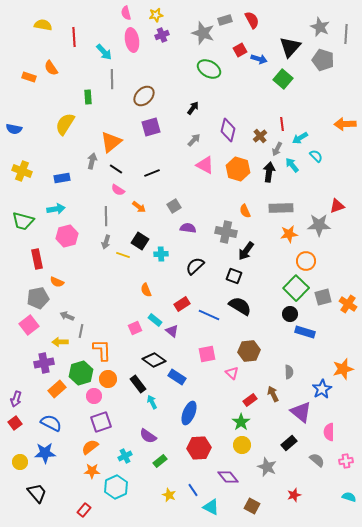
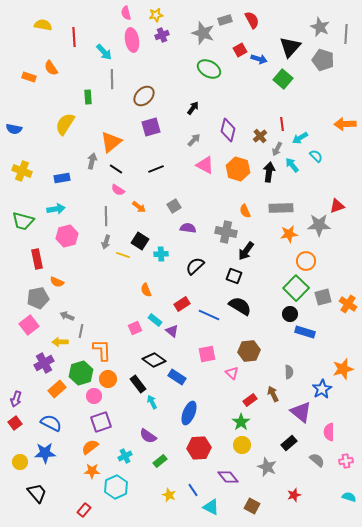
black line at (152, 173): moved 4 px right, 4 px up
purple cross at (44, 363): rotated 18 degrees counterclockwise
